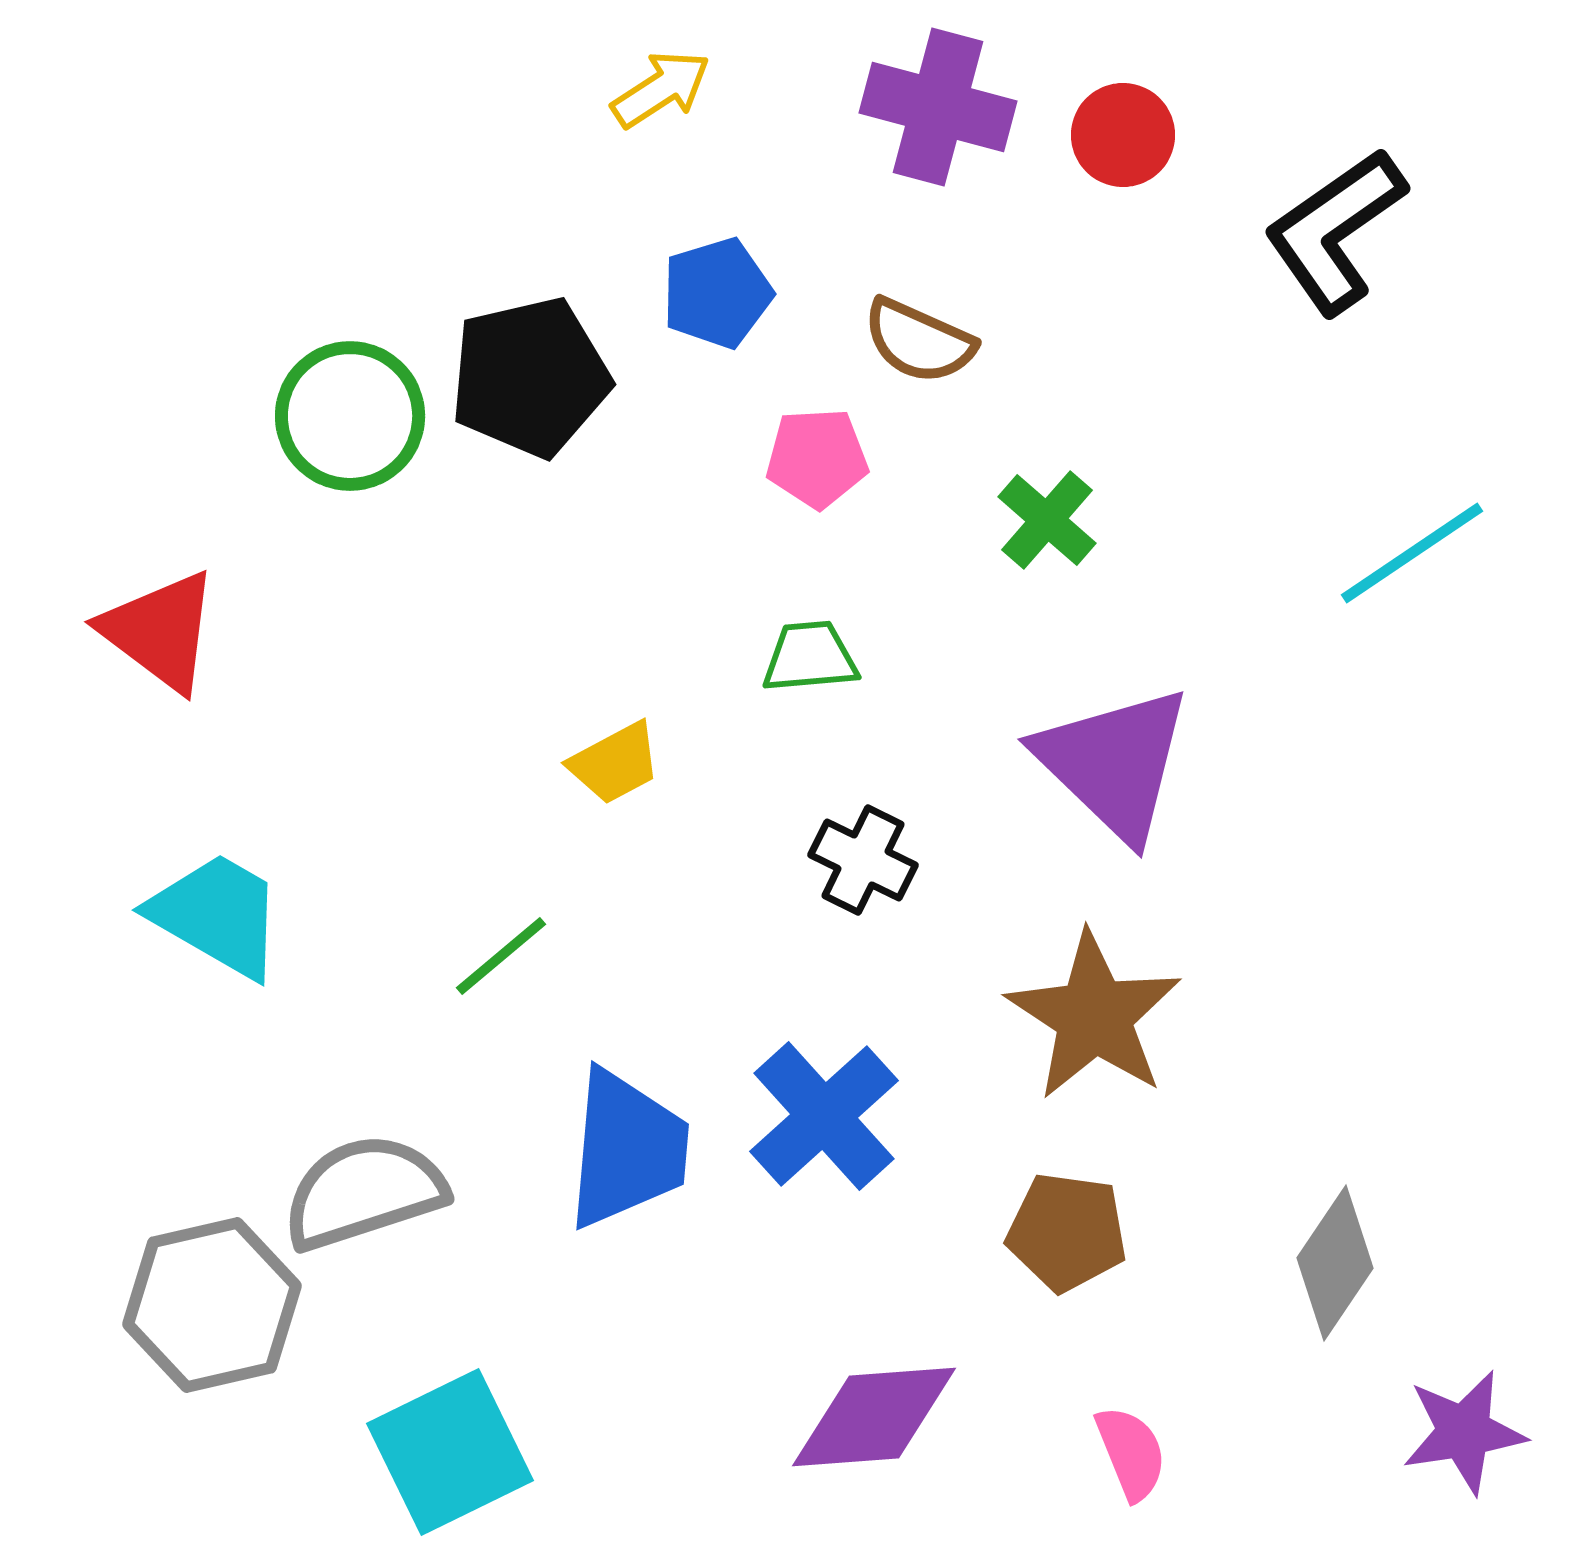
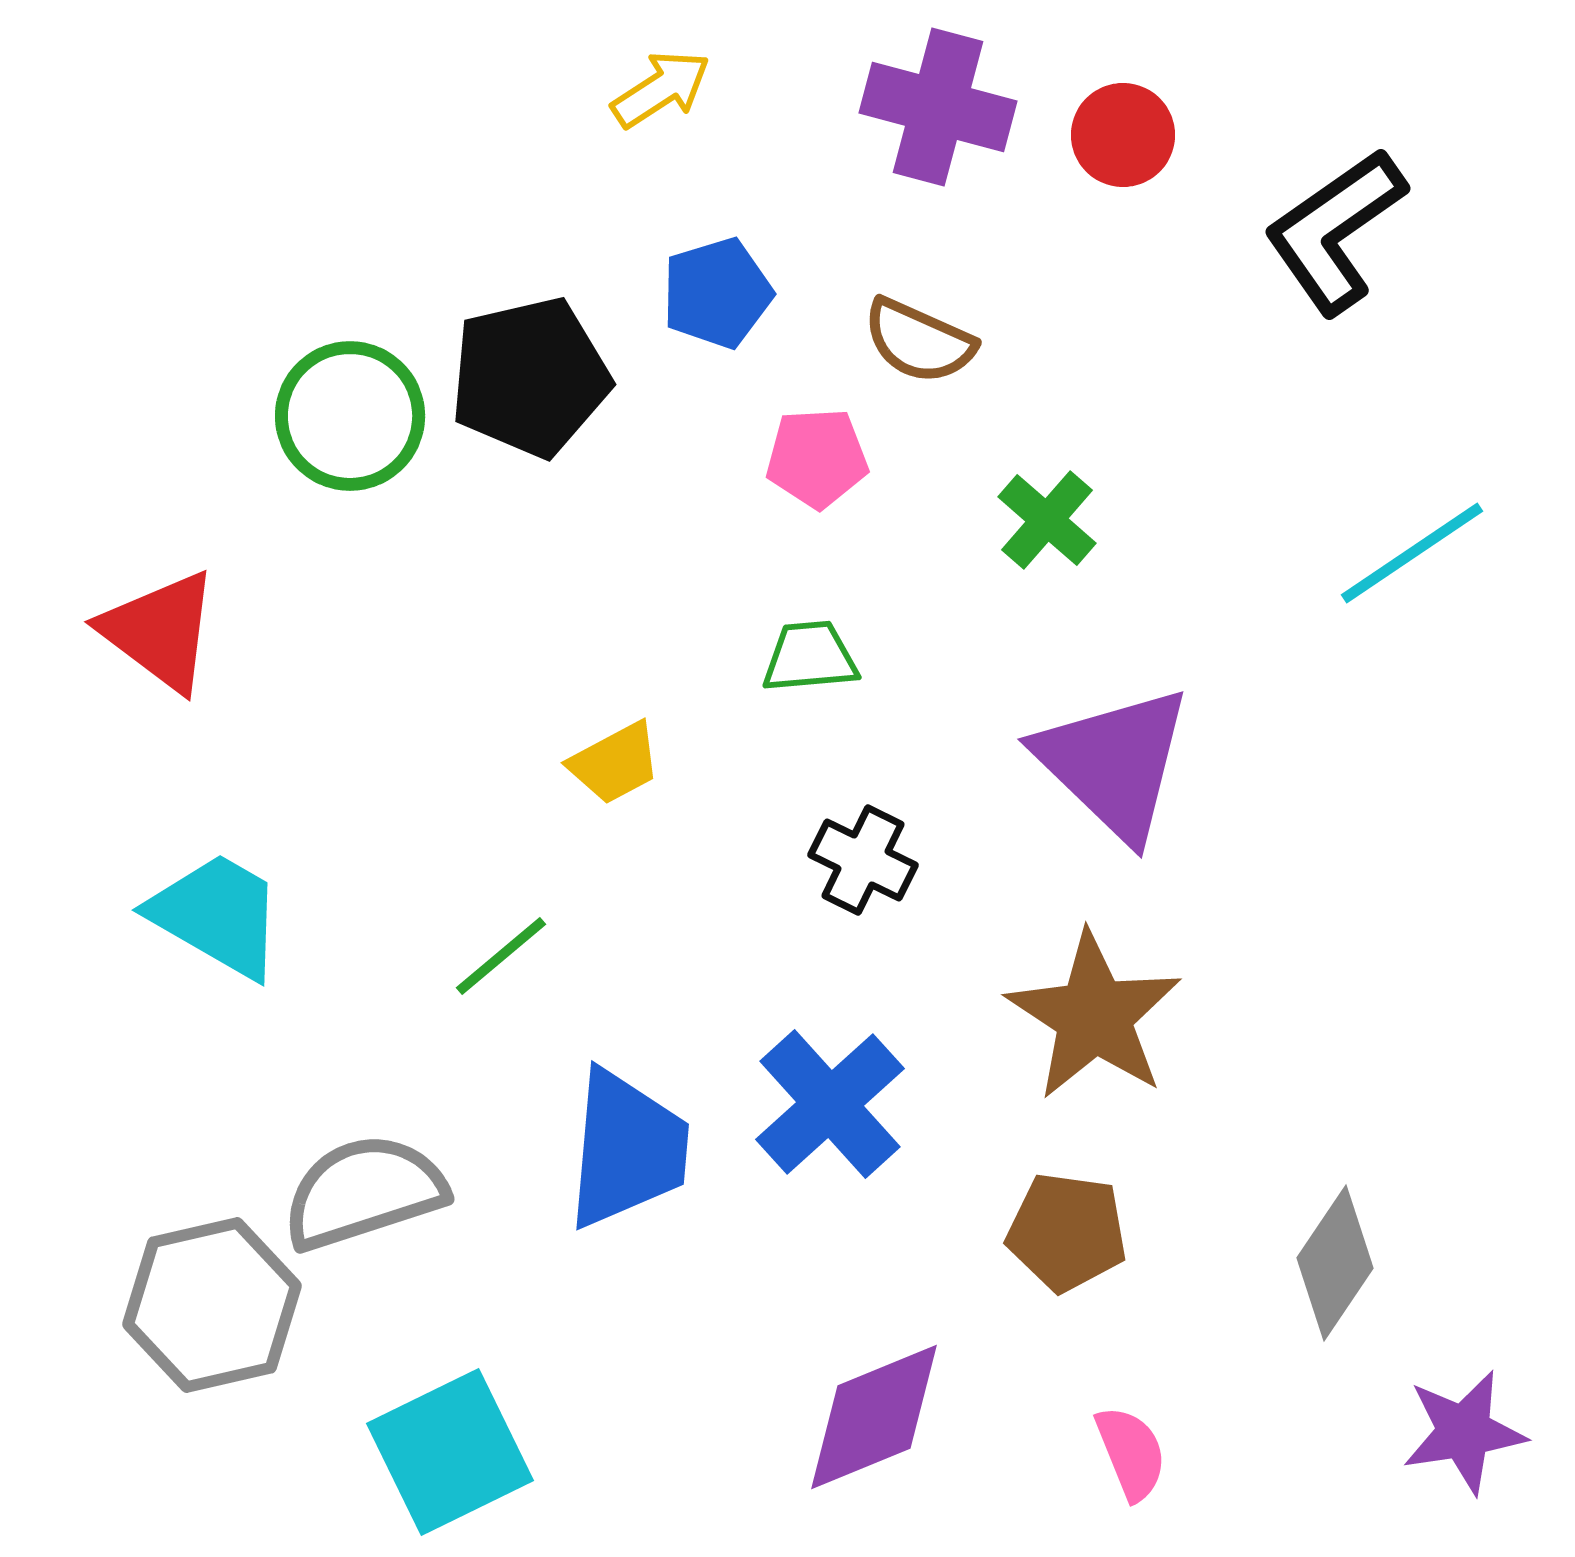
blue cross: moved 6 px right, 12 px up
purple diamond: rotated 18 degrees counterclockwise
